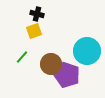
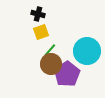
black cross: moved 1 px right
yellow square: moved 7 px right, 1 px down
green line: moved 28 px right, 7 px up
purple pentagon: moved 1 px up; rotated 20 degrees clockwise
